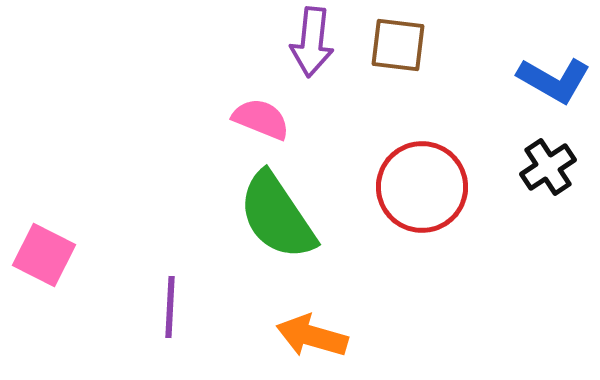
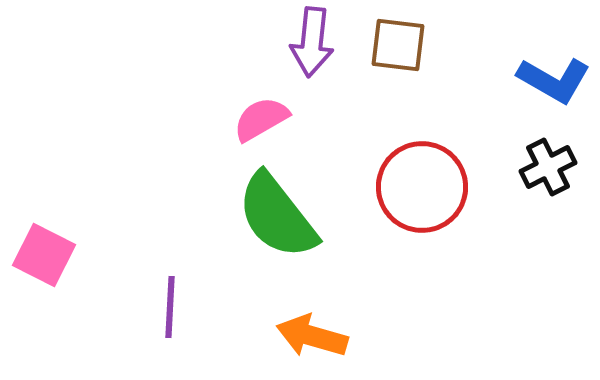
pink semicircle: rotated 52 degrees counterclockwise
black cross: rotated 6 degrees clockwise
green semicircle: rotated 4 degrees counterclockwise
